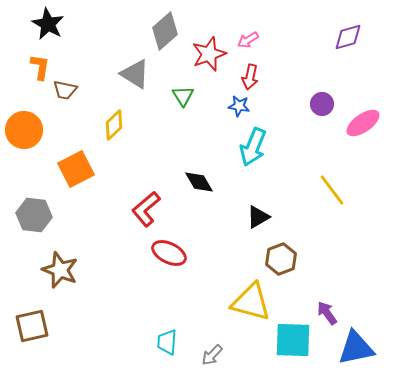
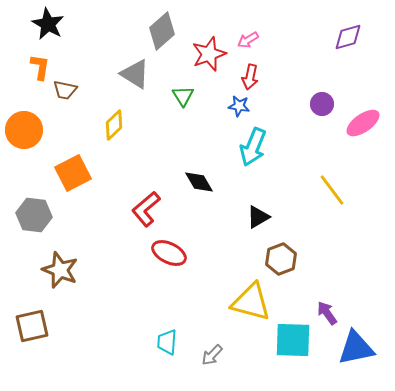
gray diamond: moved 3 px left
orange square: moved 3 px left, 4 px down
